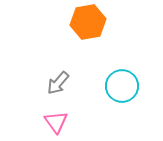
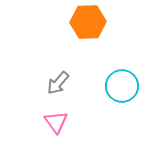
orange hexagon: rotated 8 degrees clockwise
